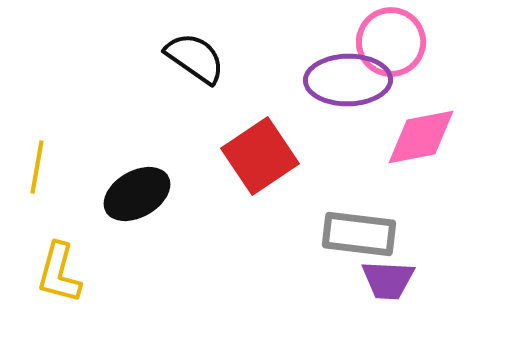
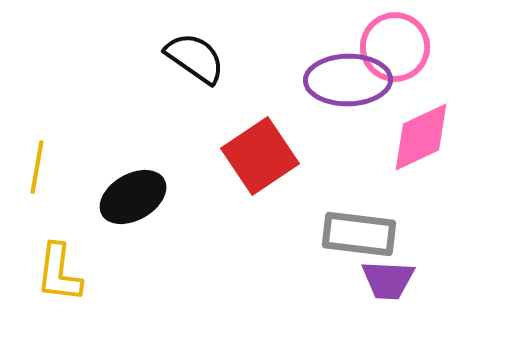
pink circle: moved 4 px right, 5 px down
pink diamond: rotated 14 degrees counterclockwise
black ellipse: moved 4 px left, 3 px down
yellow L-shape: rotated 8 degrees counterclockwise
